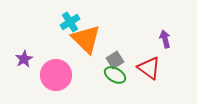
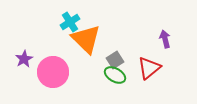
red triangle: rotated 45 degrees clockwise
pink circle: moved 3 px left, 3 px up
